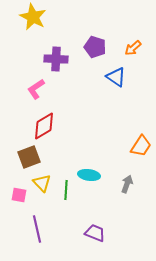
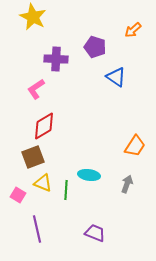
orange arrow: moved 18 px up
orange trapezoid: moved 6 px left
brown square: moved 4 px right
yellow triangle: moved 1 px right; rotated 24 degrees counterclockwise
pink square: moved 1 px left; rotated 21 degrees clockwise
